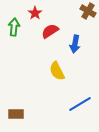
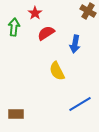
red semicircle: moved 4 px left, 2 px down
